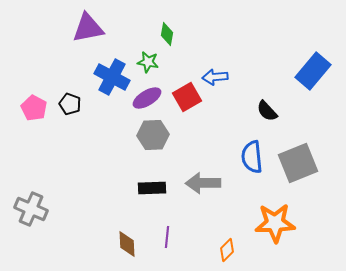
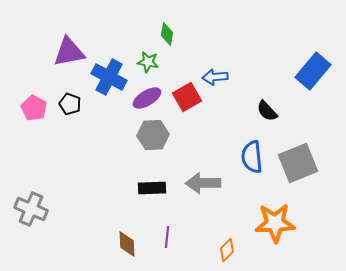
purple triangle: moved 19 px left, 24 px down
blue cross: moved 3 px left
